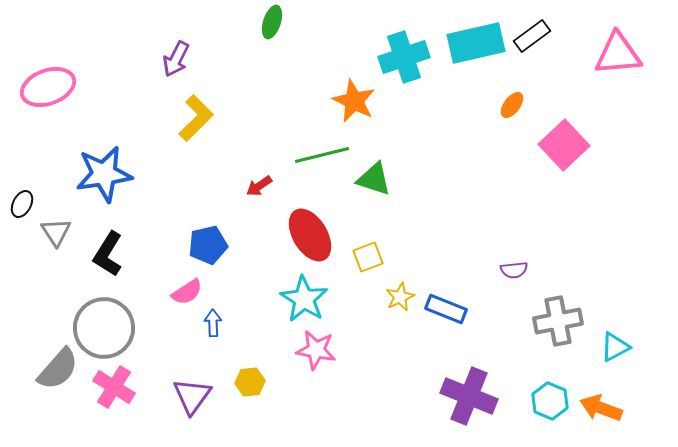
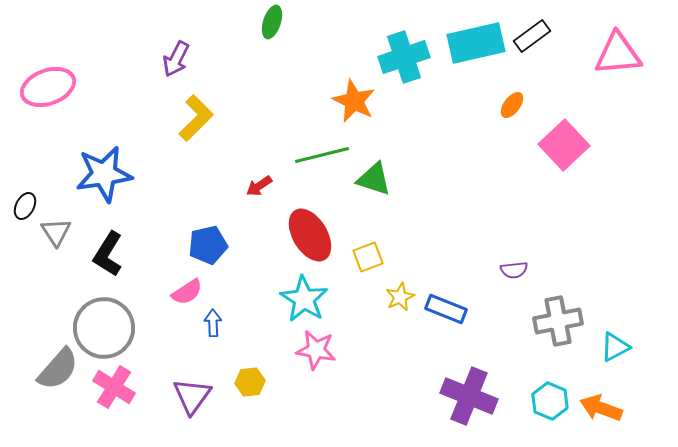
black ellipse: moved 3 px right, 2 px down
